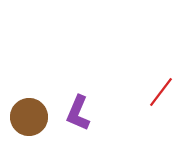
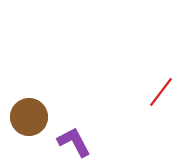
purple L-shape: moved 4 px left, 29 px down; rotated 129 degrees clockwise
